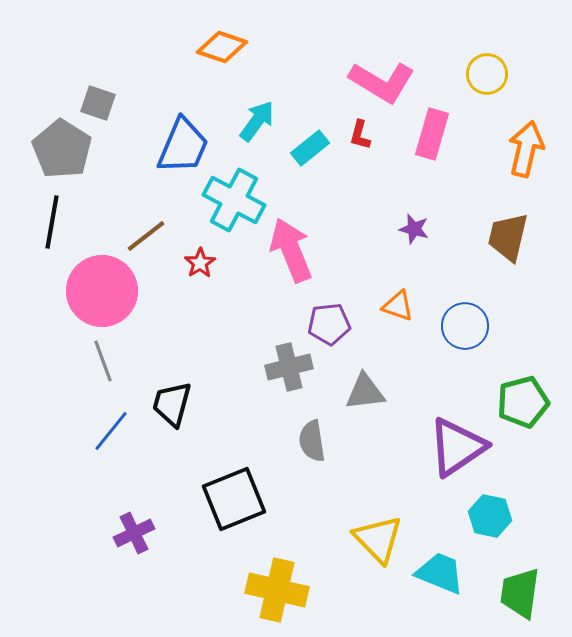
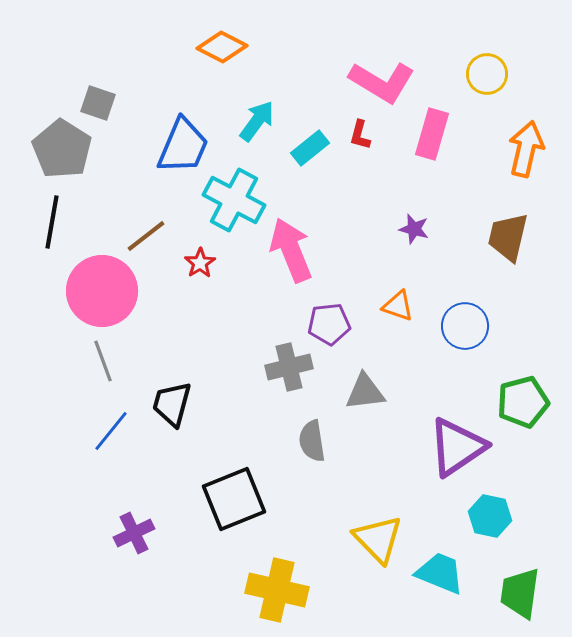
orange diamond: rotated 9 degrees clockwise
